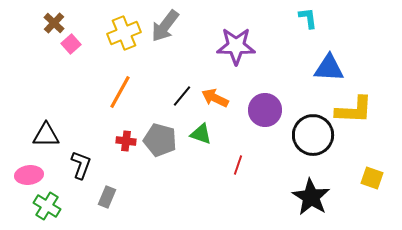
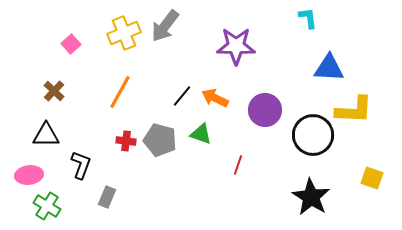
brown cross: moved 68 px down
